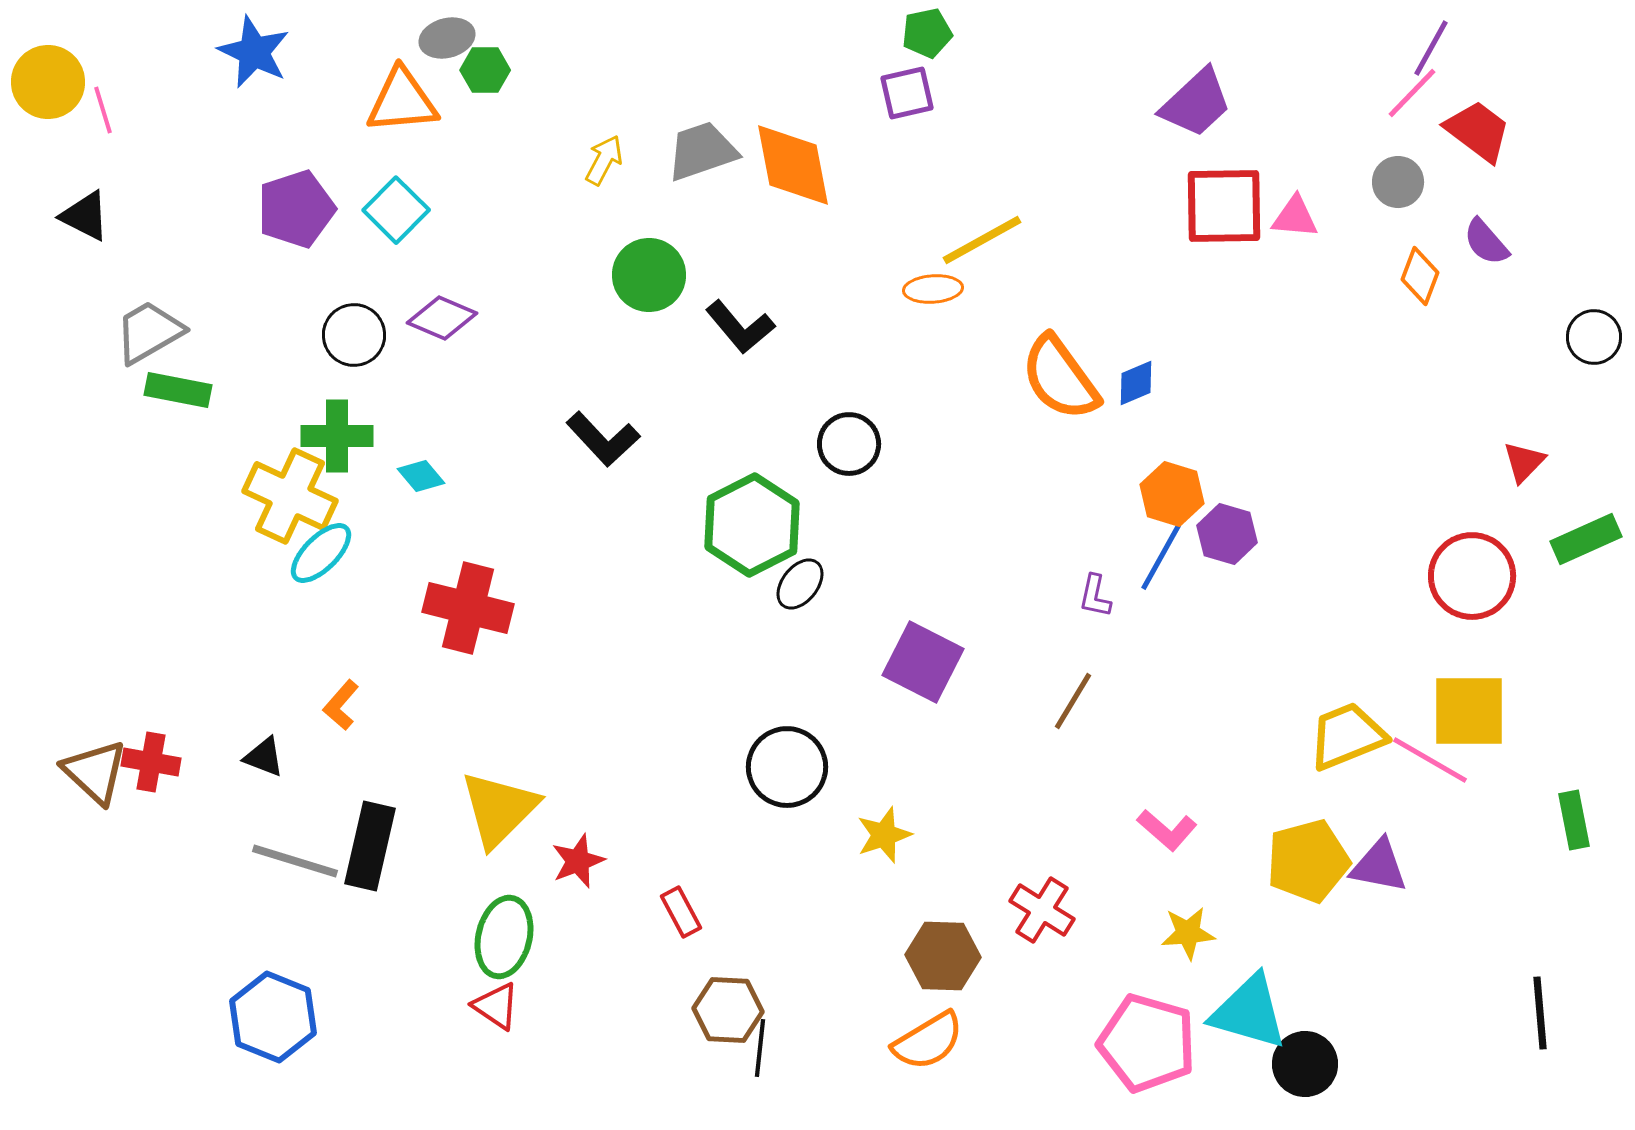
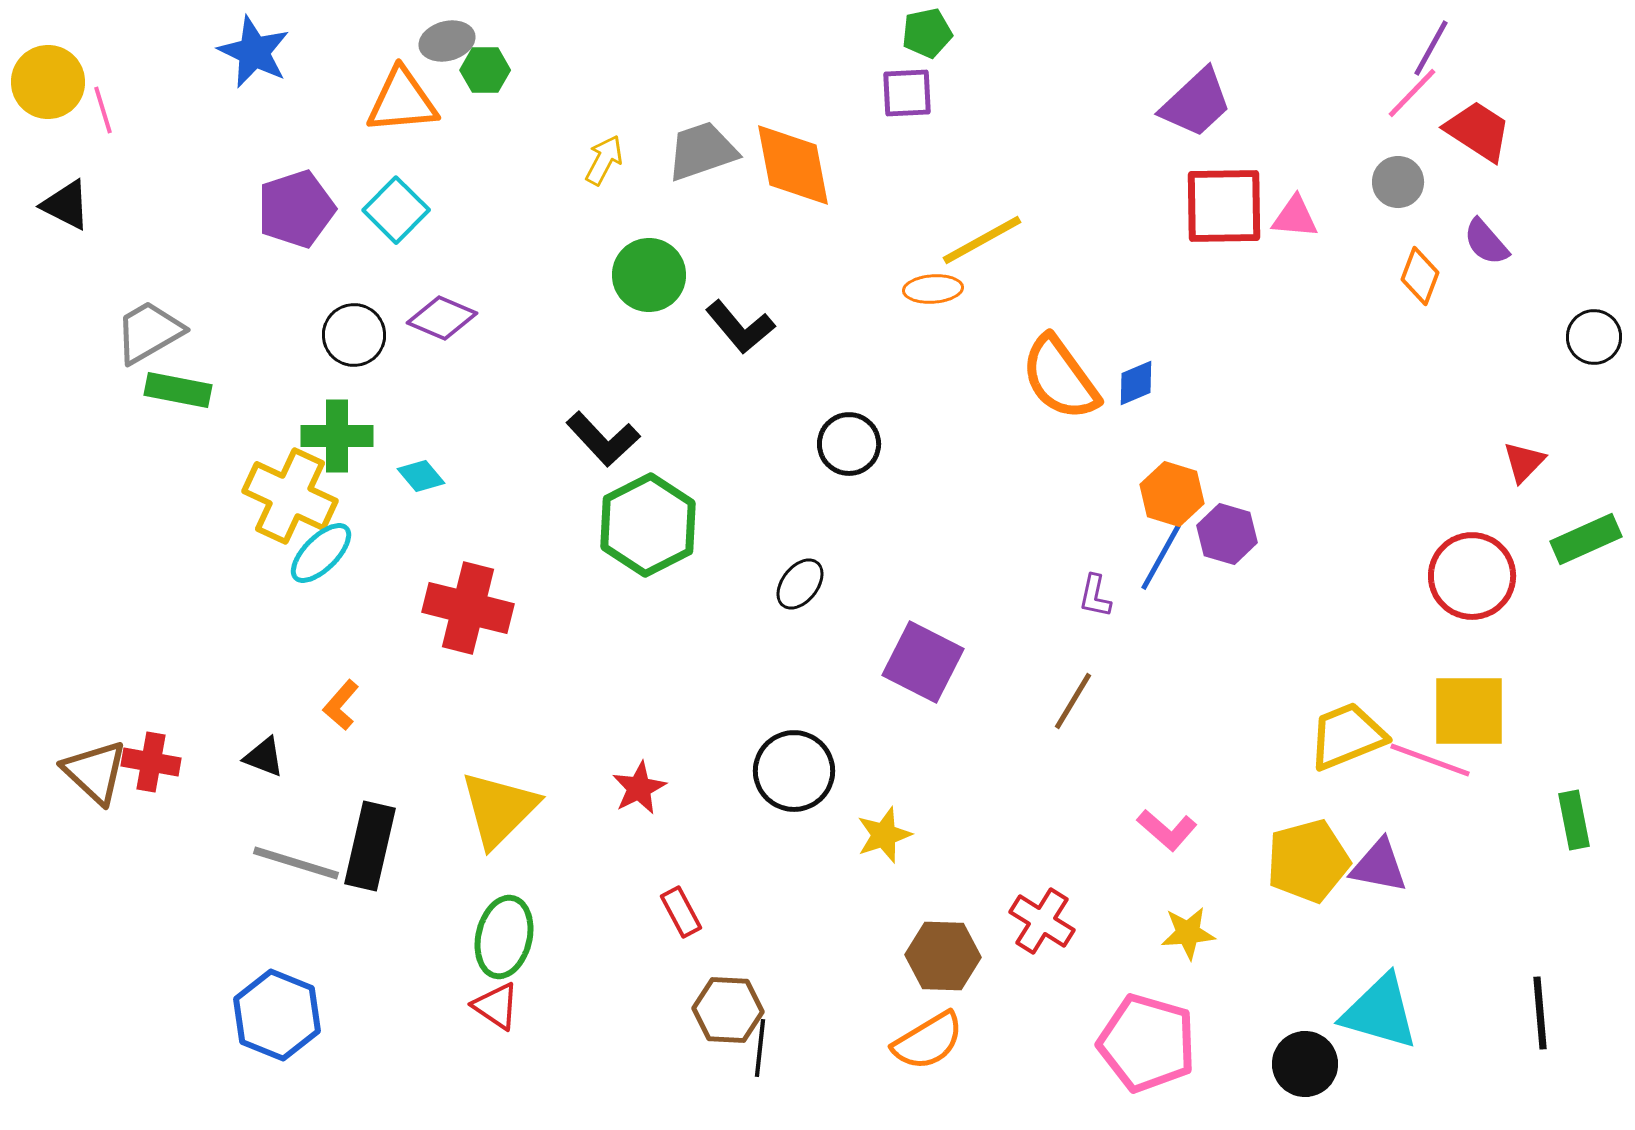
gray ellipse at (447, 38): moved 3 px down
purple square at (907, 93): rotated 10 degrees clockwise
red trapezoid at (1478, 131): rotated 4 degrees counterclockwise
black triangle at (85, 216): moved 19 px left, 11 px up
green hexagon at (752, 525): moved 104 px left
pink line at (1430, 760): rotated 10 degrees counterclockwise
black circle at (787, 767): moved 7 px right, 4 px down
gray line at (295, 861): moved 1 px right, 2 px down
red star at (578, 861): moved 61 px right, 73 px up; rotated 6 degrees counterclockwise
red cross at (1042, 910): moved 11 px down
cyan triangle at (1249, 1012): moved 131 px right
blue hexagon at (273, 1017): moved 4 px right, 2 px up
